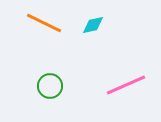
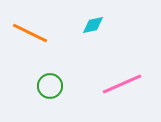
orange line: moved 14 px left, 10 px down
pink line: moved 4 px left, 1 px up
